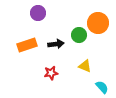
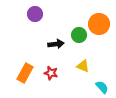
purple circle: moved 3 px left, 1 px down
orange circle: moved 1 px right, 1 px down
orange rectangle: moved 2 px left, 28 px down; rotated 42 degrees counterclockwise
yellow triangle: moved 2 px left
red star: rotated 24 degrees clockwise
